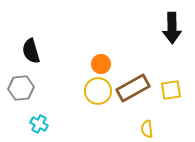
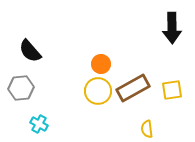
black semicircle: moved 1 px left; rotated 25 degrees counterclockwise
yellow square: moved 1 px right
